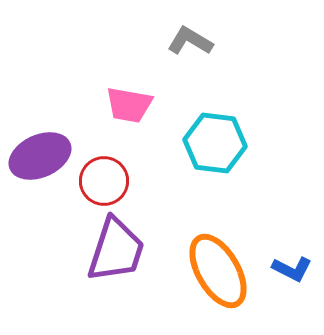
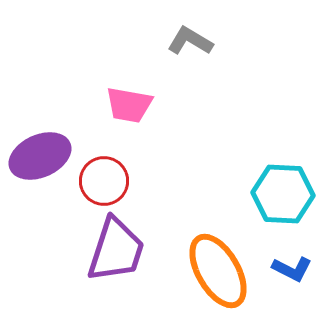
cyan hexagon: moved 68 px right, 51 px down; rotated 4 degrees counterclockwise
